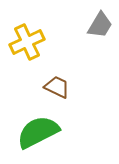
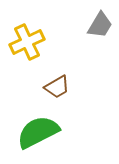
brown trapezoid: rotated 124 degrees clockwise
